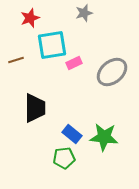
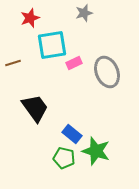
brown line: moved 3 px left, 3 px down
gray ellipse: moved 5 px left; rotated 72 degrees counterclockwise
black trapezoid: rotated 36 degrees counterclockwise
green star: moved 8 px left, 14 px down; rotated 12 degrees clockwise
green pentagon: rotated 20 degrees clockwise
